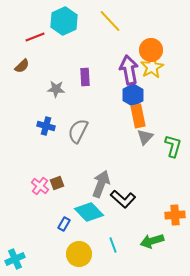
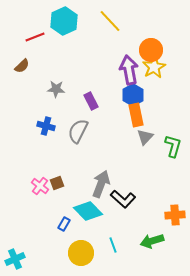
yellow star: moved 2 px right
purple rectangle: moved 6 px right, 24 px down; rotated 24 degrees counterclockwise
orange rectangle: moved 2 px left, 1 px up
cyan diamond: moved 1 px left, 1 px up
yellow circle: moved 2 px right, 1 px up
